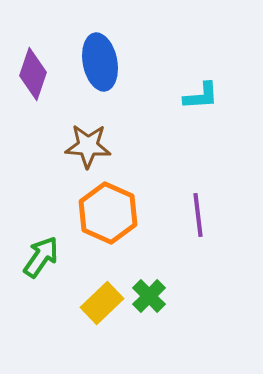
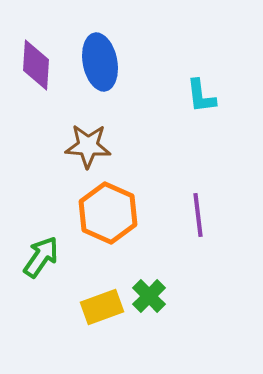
purple diamond: moved 3 px right, 9 px up; rotated 15 degrees counterclockwise
cyan L-shape: rotated 87 degrees clockwise
yellow rectangle: moved 4 px down; rotated 24 degrees clockwise
